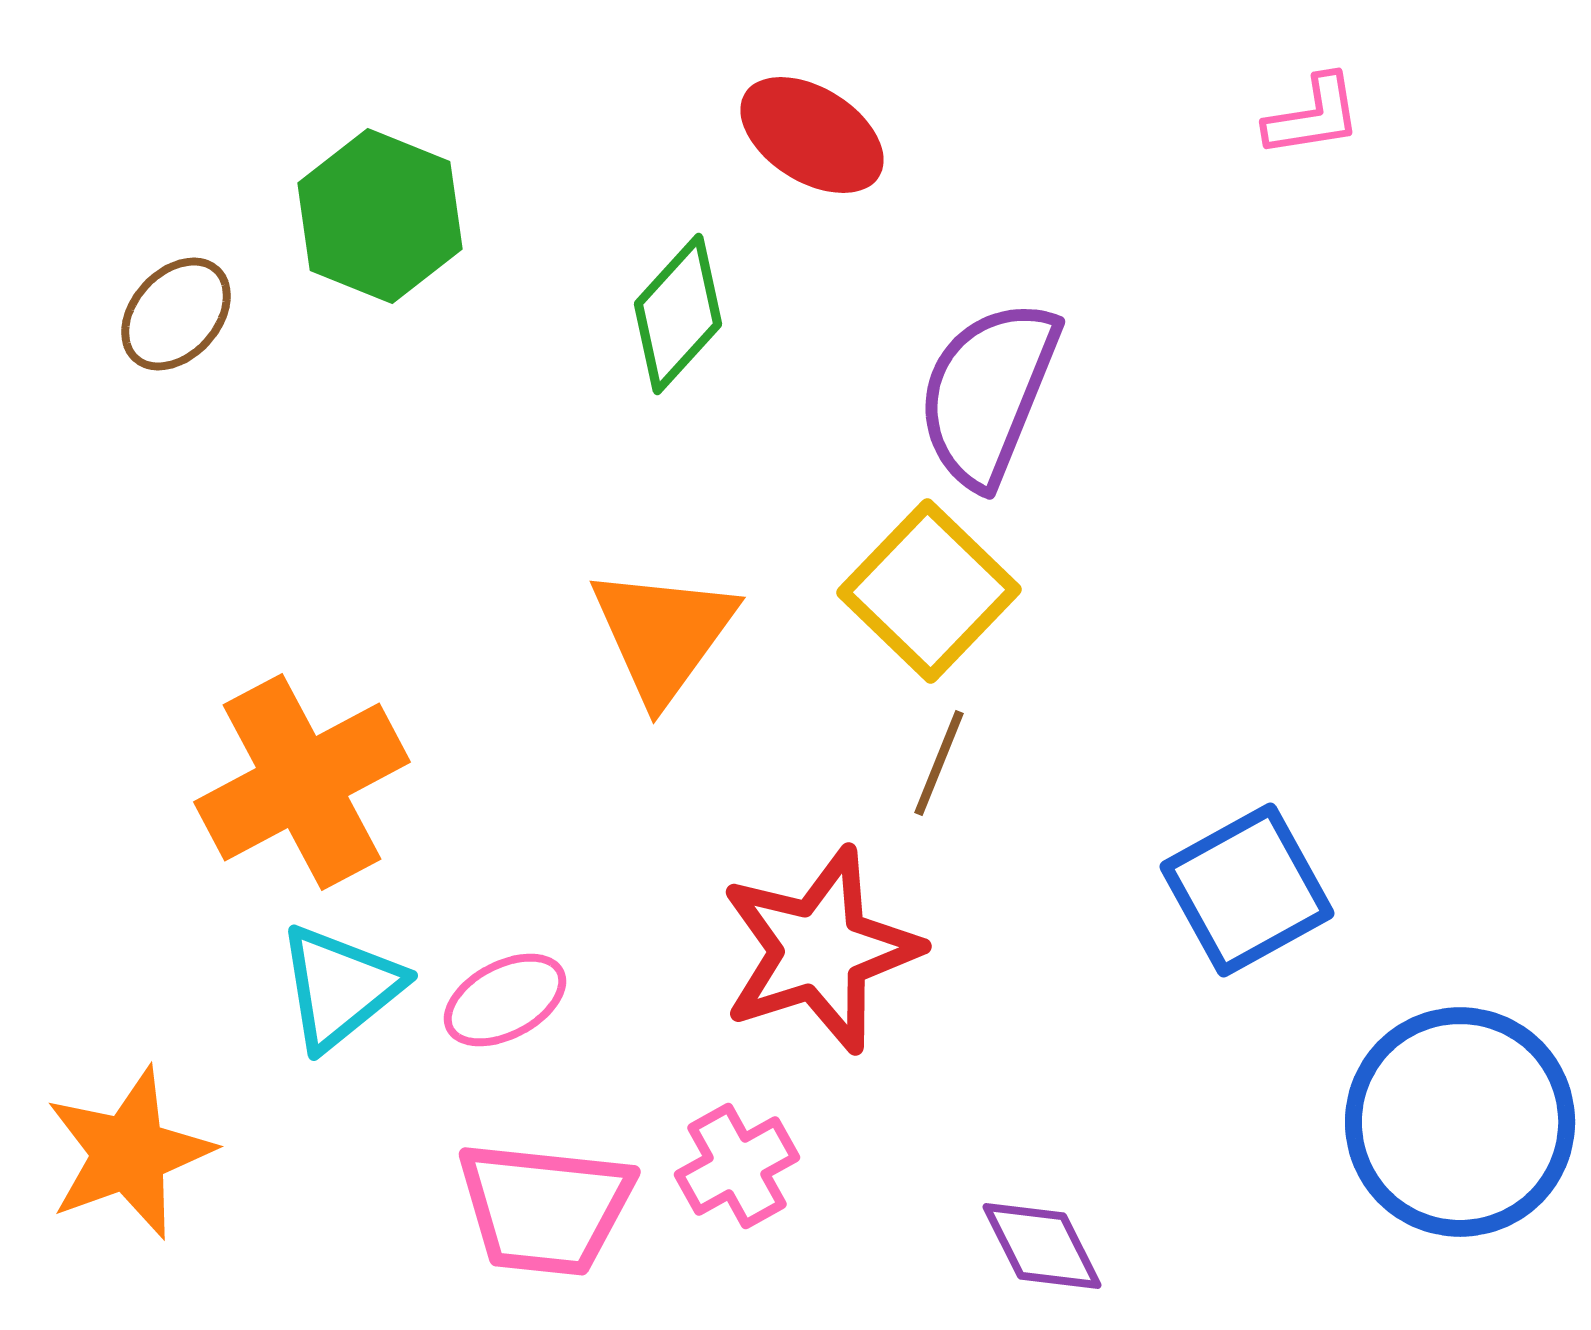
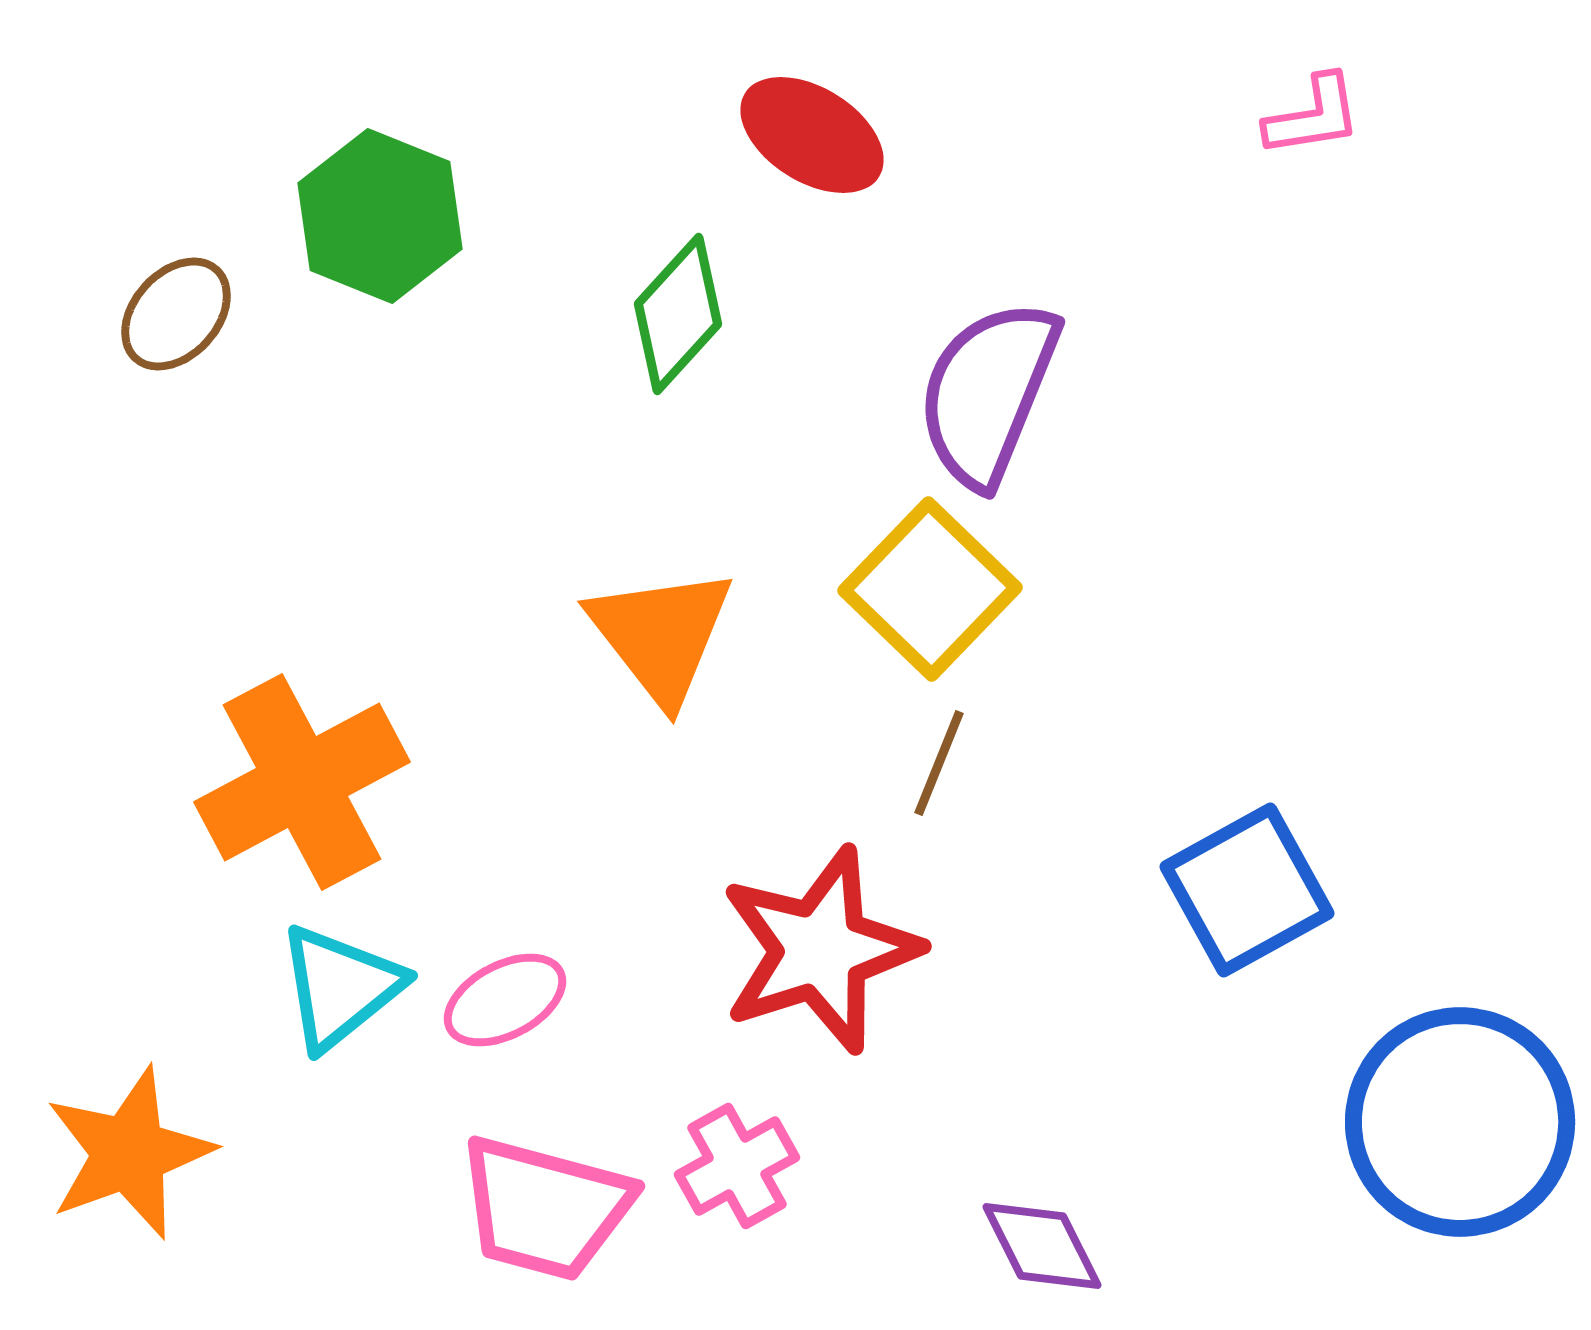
yellow square: moved 1 px right, 2 px up
orange triangle: moved 2 px left, 1 px down; rotated 14 degrees counterclockwise
pink trapezoid: rotated 9 degrees clockwise
